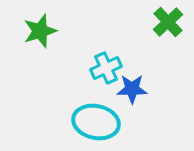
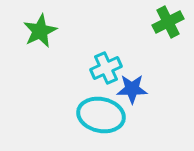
green cross: rotated 16 degrees clockwise
green star: rotated 8 degrees counterclockwise
cyan ellipse: moved 5 px right, 7 px up
